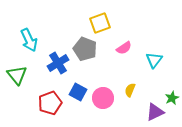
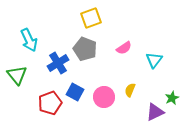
yellow square: moved 9 px left, 5 px up
blue square: moved 3 px left
pink circle: moved 1 px right, 1 px up
